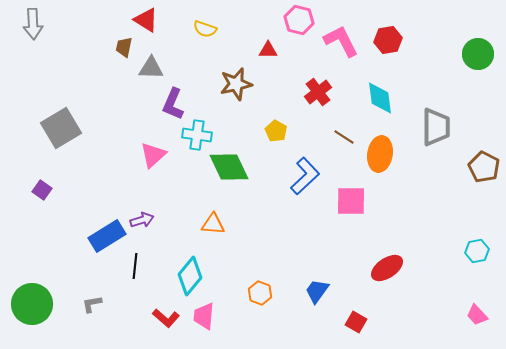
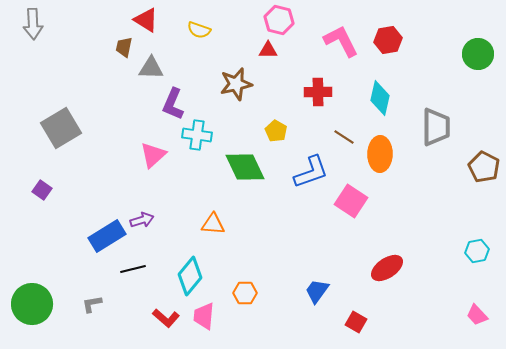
pink hexagon at (299, 20): moved 20 px left
yellow semicircle at (205, 29): moved 6 px left, 1 px down
red cross at (318, 92): rotated 36 degrees clockwise
cyan diamond at (380, 98): rotated 20 degrees clockwise
orange ellipse at (380, 154): rotated 8 degrees counterclockwise
green diamond at (229, 167): moved 16 px right
blue L-shape at (305, 176): moved 6 px right, 4 px up; rotated 24 degrees clockwise
pink square at (351, 201): rotated 32 degrees clockwise
black line at (135, 266): moved 2 px left, 3 px down; rotated 70 degrees clockwise
orange hexagon at (260, 293): moved 15 px left; rotated 20 degrees counterclockwise
